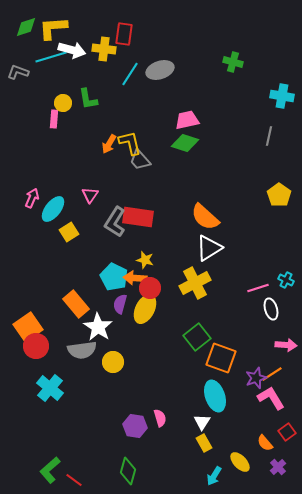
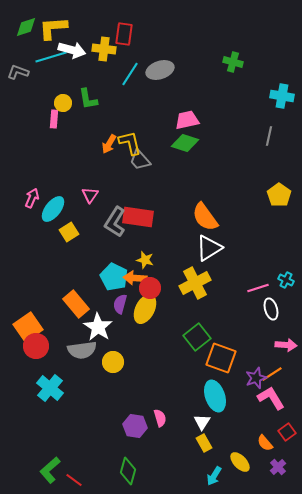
orange semicircle at (205, 217): rotated 12 degrees clockwise
